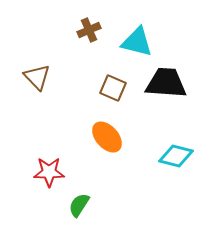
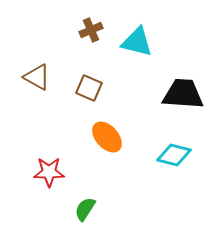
brown cross: moved 2 px right
brown triangle: rotated 16 degrees counterclockwise
black trapezoid: moved 17 px right, 11 px down
brown square: moved 24 px left
cyan diamond: moved 2 px left, 1 px up
green semicircle: moved 6 px right, 4 px down
